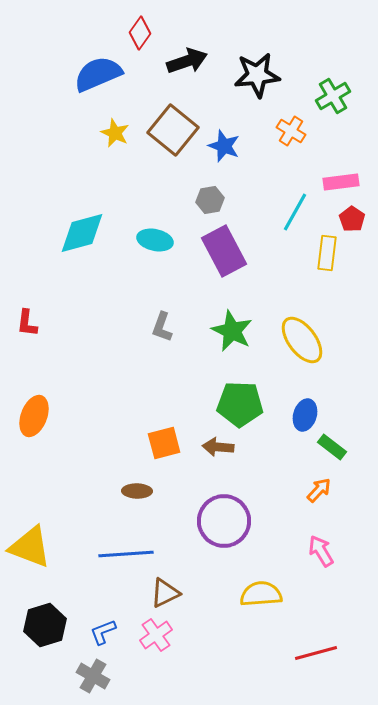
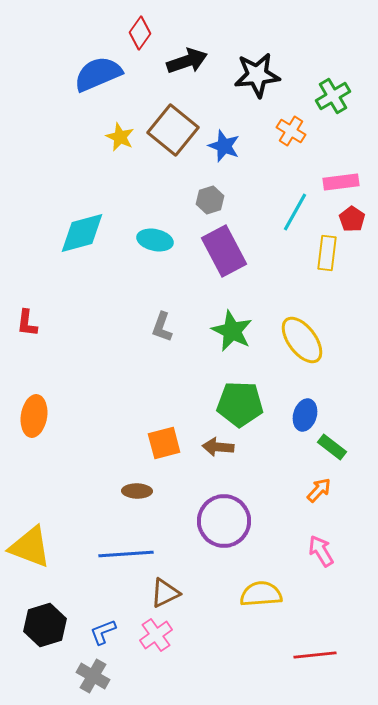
yellow star: moved 5 px right, 4 px down
gray hexagon: rotated 8 degrees counterclockwise
orange ellipse: rotated 12 degrees counterclockwise
red line: moved 1 px left, 2 px down; rotated 9 degrees clockwise
